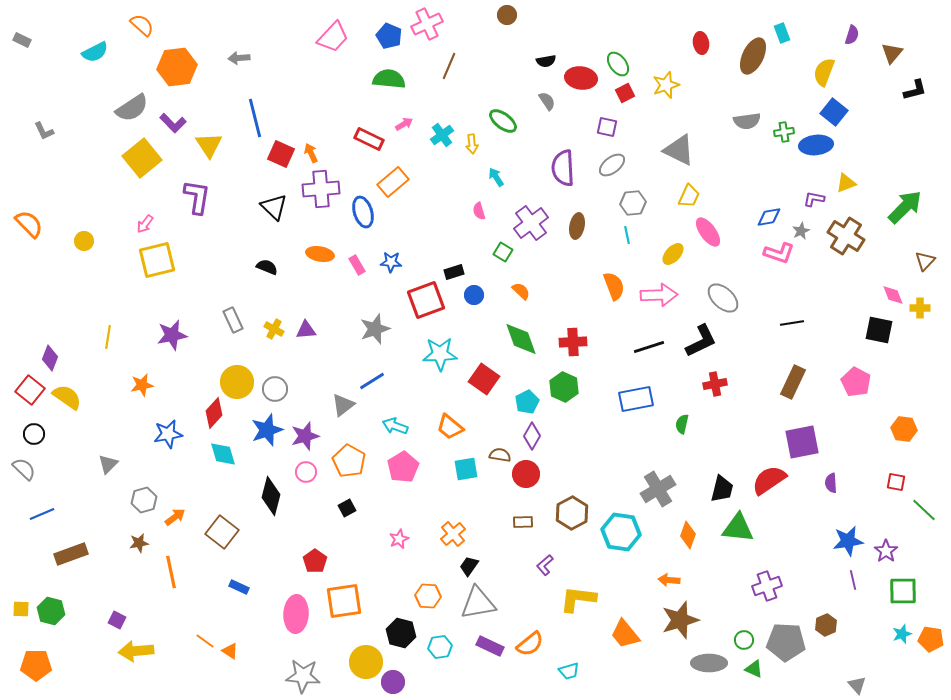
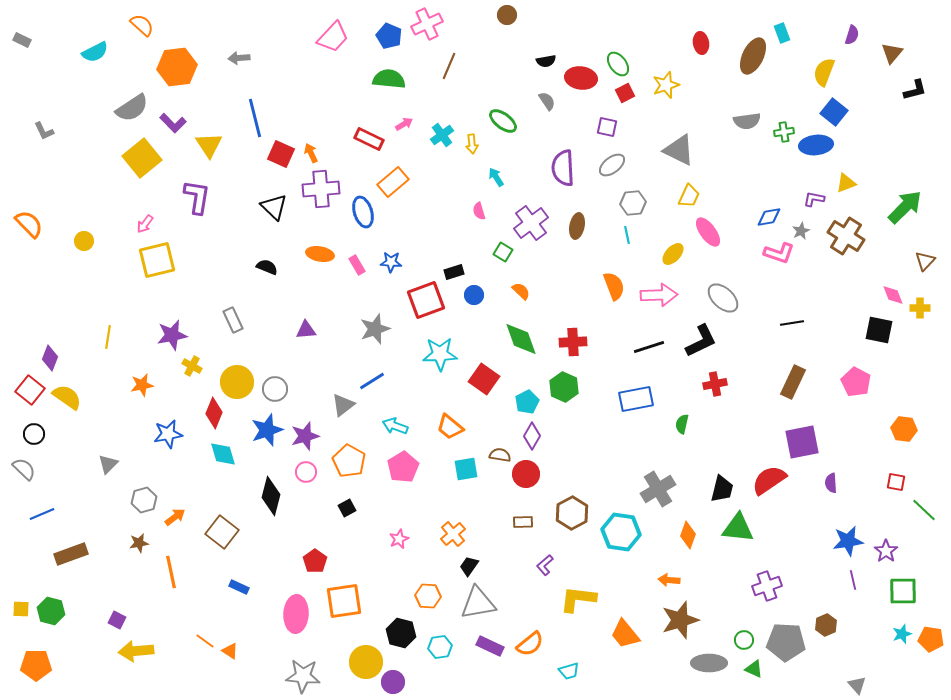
yellow cross at (274, 329): moved 82 px left, 37 px down
red diamond at (214, 413): rotated 20 degrees counterclockwise
